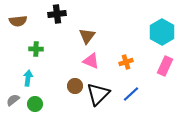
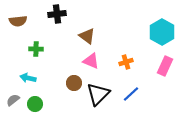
brown triangle: rotated 30 degrees counterclockwise
cyan arrow: rotated 84 degrees counterclockwise
brown circle: moved 1 px left, 3 px up
